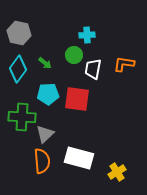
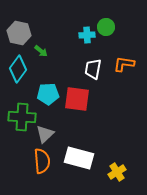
green circle: moved 32 px right, 28 px up
green arrow: moved 4 px left, 12 px up
